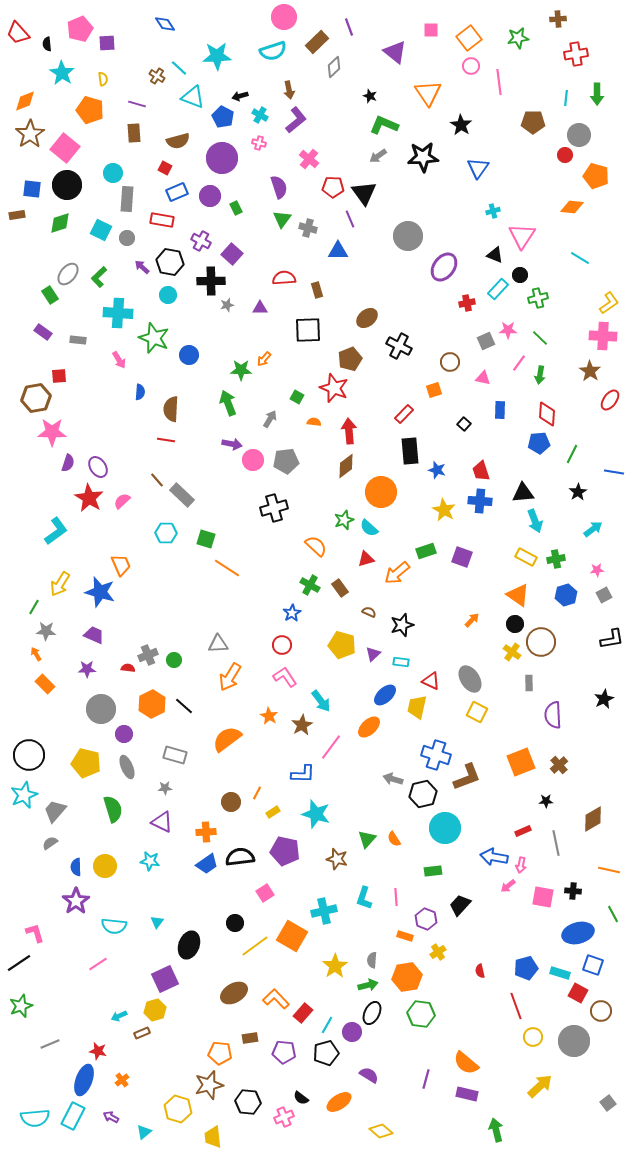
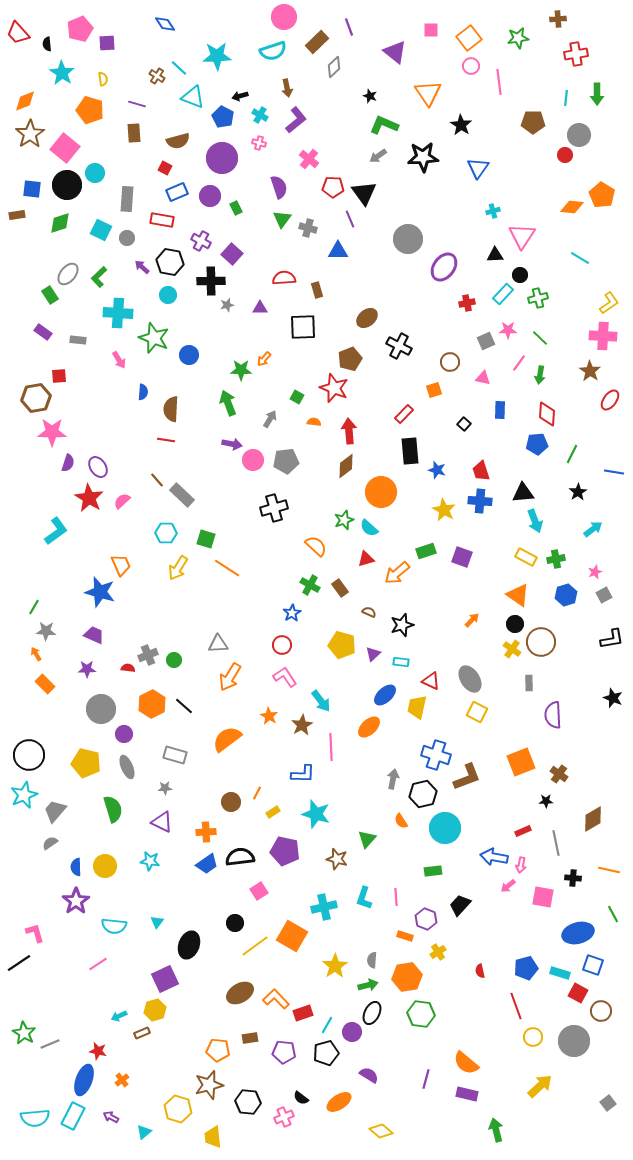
brown arrow at (289, 90): moved 2 px left, 2 px up
cyan circle at (113, 173): moved 18 px left
orange pentagon at (596, 176): moved 6 px right, 19 px down; rotated 15 degrees clockwise
gray circle at (408, 236): moved 3 px down
black triangle at (495, 255): rotated 24 degrees counterclockwise
cyan rectangle at (498, 289): moved 5 px right, 5 px down
black square at (308, 330): moved 5 px left, 3 px up
blue semicircle at (140, 392): moved 3 px right
blue pentagon at (539, 443): moved 2 px left, 1 px down
pink star at (597, 570): moved 2 px left, 2 px down; rotated 16 degrees counterclockwise
yellow arrow at (60, 584): moved 118 px right, 16 px up
yellow cross at (512, 652): moved 3 px up
black star at (604, 699): moved 9 px right, 1 px up; rotated 24 degrees counterclockwise
pink line at (331, 747): rotated 40 degrees counterclockwise
brown cross at (559, 765): moved 9 px down; rotated 12 degrees counterclockwise
gray arrow at (393, 779): rotated 84 degrees clockwise
orange semicircle at (394, 839): moved 7 px right, 18 px up
black cross at (573, 891): moved 13 px up
pink square at (265, 893): moved 6 px left, 2 px up
cyan cross at (324, 911): moved 4 px up
brown ellipse at (234, 993): moved 6 px right
green star at (21, 1006): moved 3 px right, 27 px down; rotated 20 degrees counterclockwise
red rectangle at (303, 1013): rotated 30 degrees clockwise
orange pentagon at (220, 1053): moved 2 px left, 3 px up
